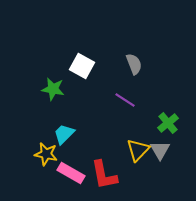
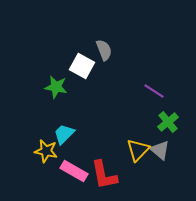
gray semicircle: moved 30 px left, 14 px up
green star: moved 3 px right, 2 px up
purple line: moved 29 px right, 9 px up
green cross: moved 1 px up
gray triangle: rotated 20 degrees counterclockwise
yellow star: moved 3 px up
pink rectangle: moved 3 px right, 2 px up
